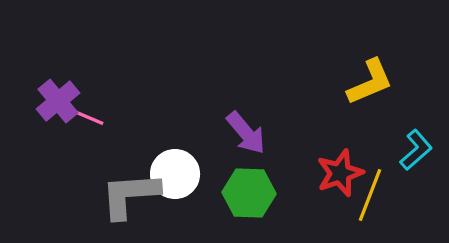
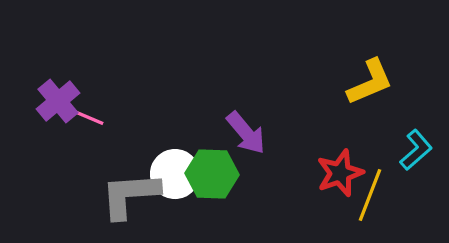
green hexagon: moved 37 px left, 19 px up
